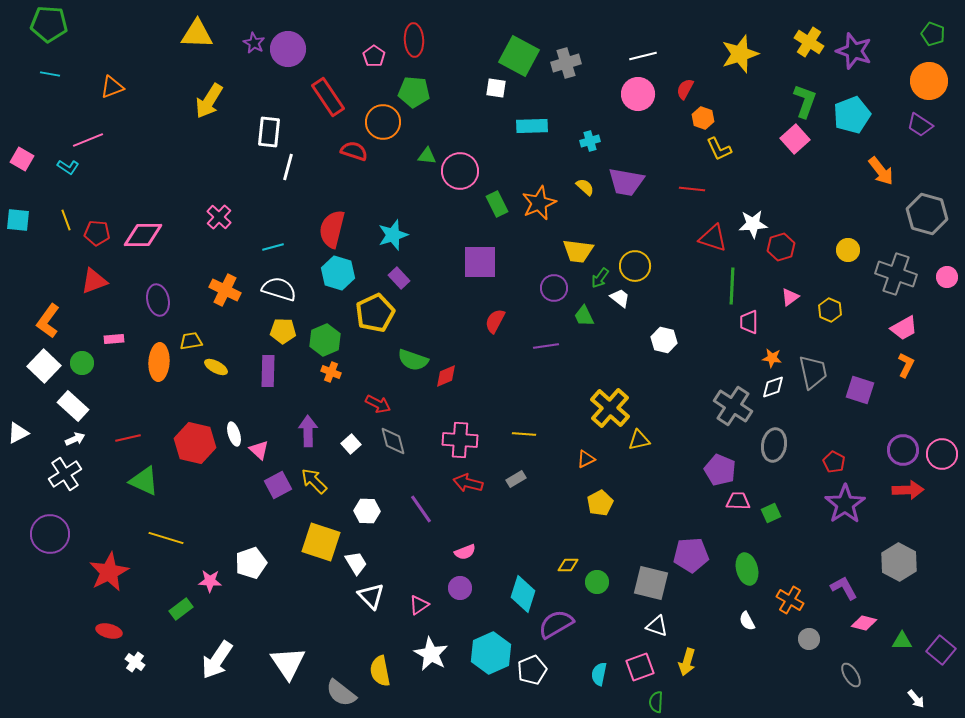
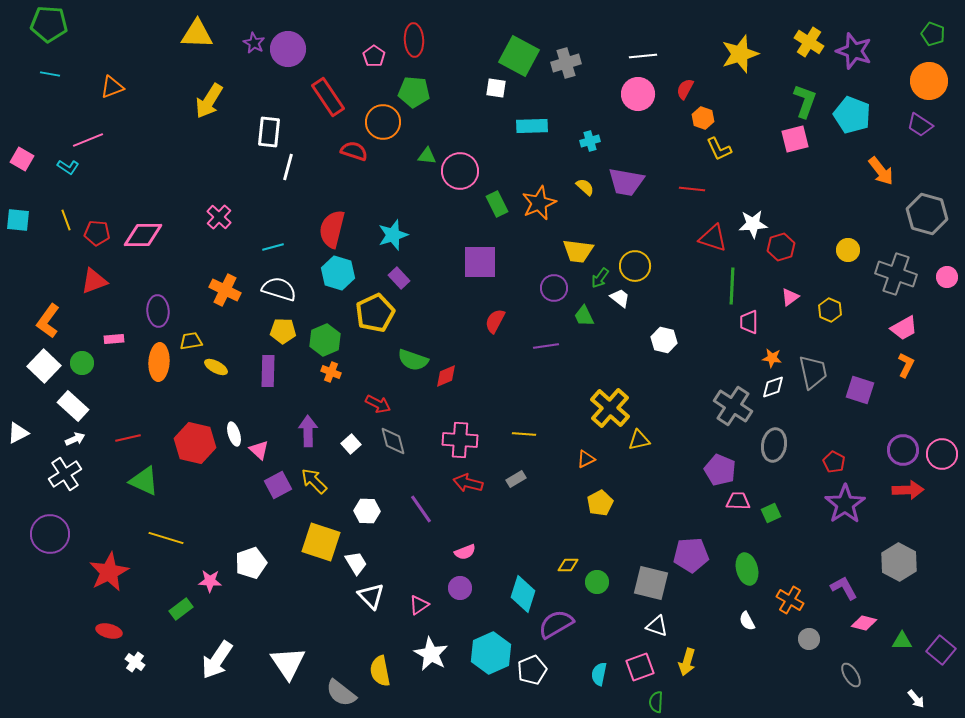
white line at (643, 56): rotated 8 degrees clockwise
cyan pentagon at (852, 115): rotated 30 degrees counterclockwise
pink square at (795, 139): rotated 28 degrees clockwise
purple ellipse at (158, 300): moved 11 px down; rotated 8 degrees clockwise
